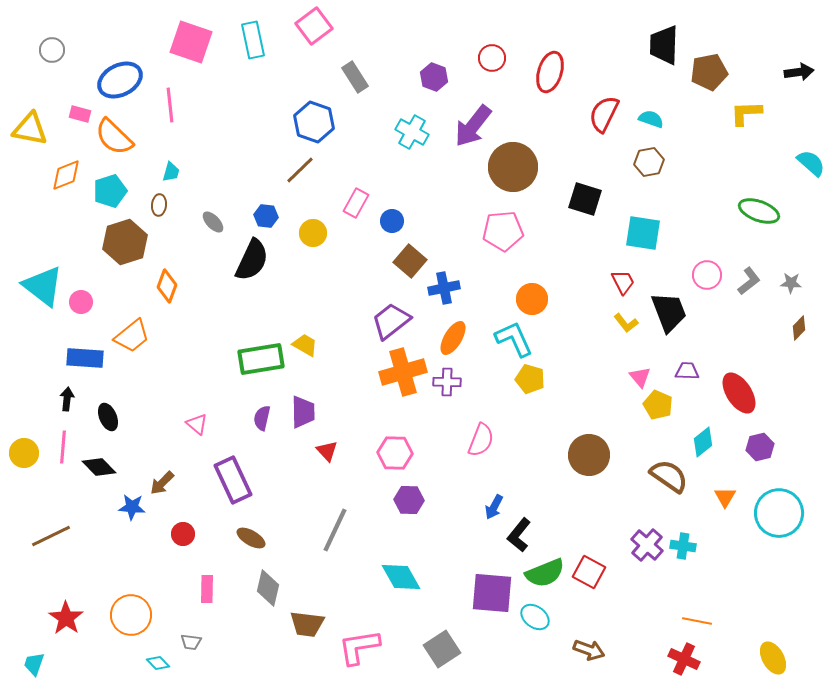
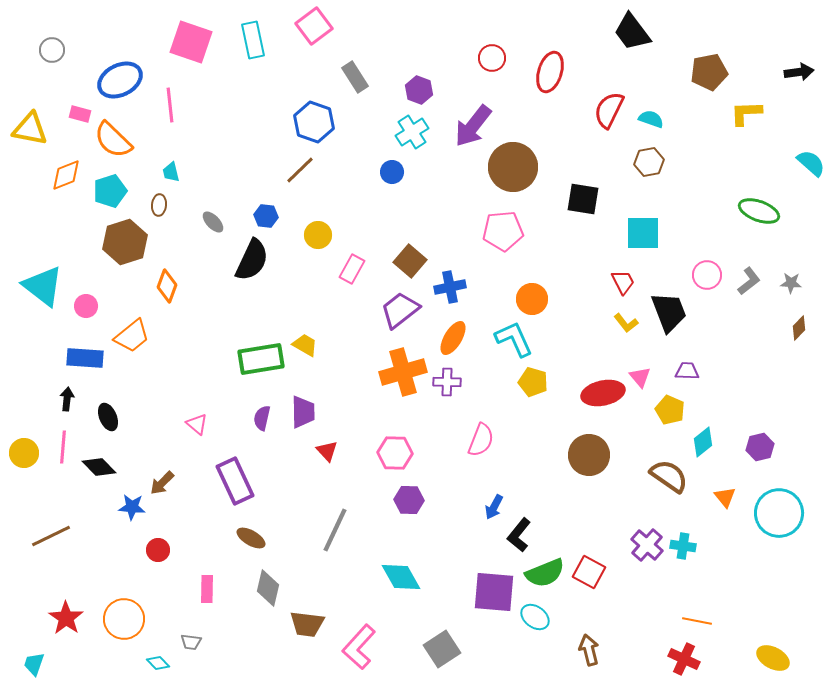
black trapezoid at (664, 45): moved 32 px left, 13 px up; rotated 39 degrees counterclockwise
purple hexagon at (434, 77): moved 15 px left, 13 px down
red semicircle at (604, 114): moved 5 px right, 4 px up
cyan cross at (412, 132): rotated 28 degrees clockwise
orange semicircle at (114, 137): moved 1 px left, 3 px down
cyan trapezoid at (171, 172): rotated 150 degrees clockwise
black square at (585, 199): moved 2 px left; rotated 8 degrees counterclockwise
pink rectangle at (356, 203): moved 4 px left, 66 px down
blue circle at (392, 221): moved 49 px up
yellow circle at (313, 233): moved 5 px right, 2 px down
cyan square at (643, 233): rotated 9 degrees counterclockwise
blue cross at (444, 288): moved 6 px right, 1 px up
pink circle at (81, 302): moved 5 px right, 4 px down
purple trapezoid at (391, 321): moved 9 px right, 11 px up
yellow pentagon at (530, 379): moved 3 px right, 3 px down
red ellipse at (739, 393): moved 136 px left; rotated 69 degrees counterclockwise
yellow pentagon at (658, 405): moved 12 px right, 5 px down
purple rectangle at (233, 480): moved 2 px right, 1 px down
orange triangle at (725, 497): rotated 10 degrees counterclockwise
red circle at (183, 534): moved 25 px left, 16 px down
purple square at (492, 593): moved 2 px right, 1 px up
orange circle at (131, 615): moved 7 px left, 4 px down
pink L-shape at (359, 647): rotated 39 degrees counterclockwise
brown arrow at (589, 650): rotated 124 degrees counterclockwise
yellow ellipse at (773, 658): rotated 32 degrees counterclockwise
